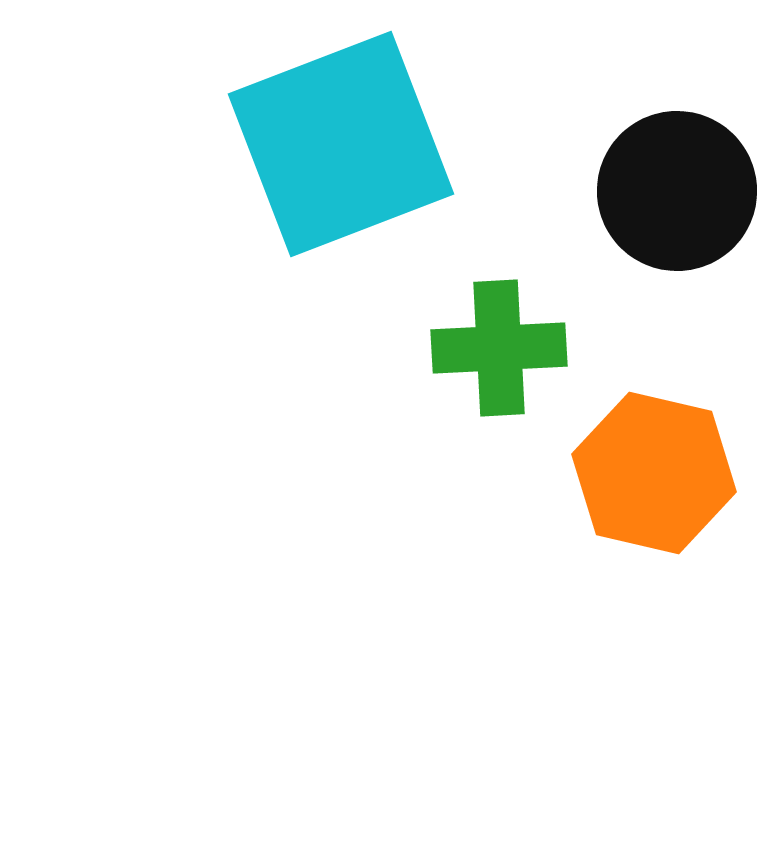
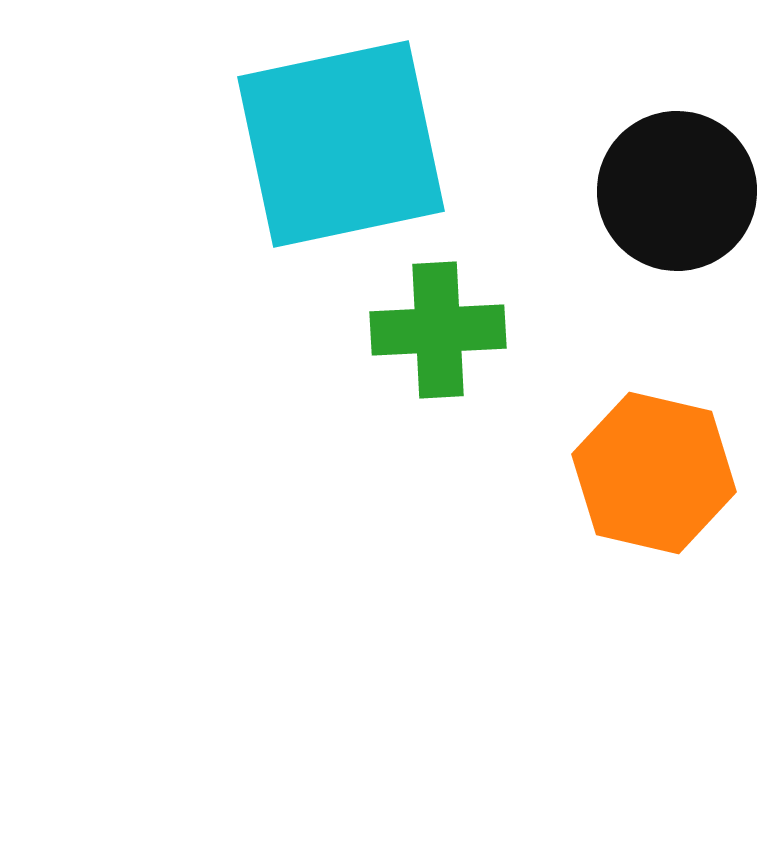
cyan square: rotated 9 degrees clockwise
green cross: moved 61 px left, 18 px up
